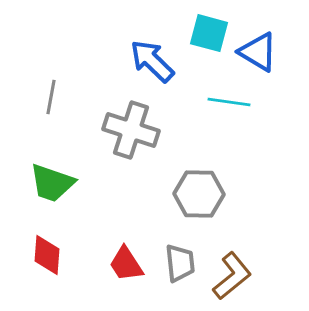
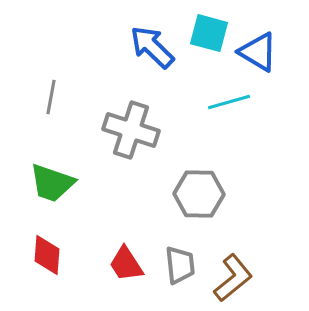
blue arrow: moved 14 px up
cyan line: rotated 24 degrees counterclockwise
gray trapezoid: moved 2 px down
brown L-shape: moved 1 px right, 2 px down
